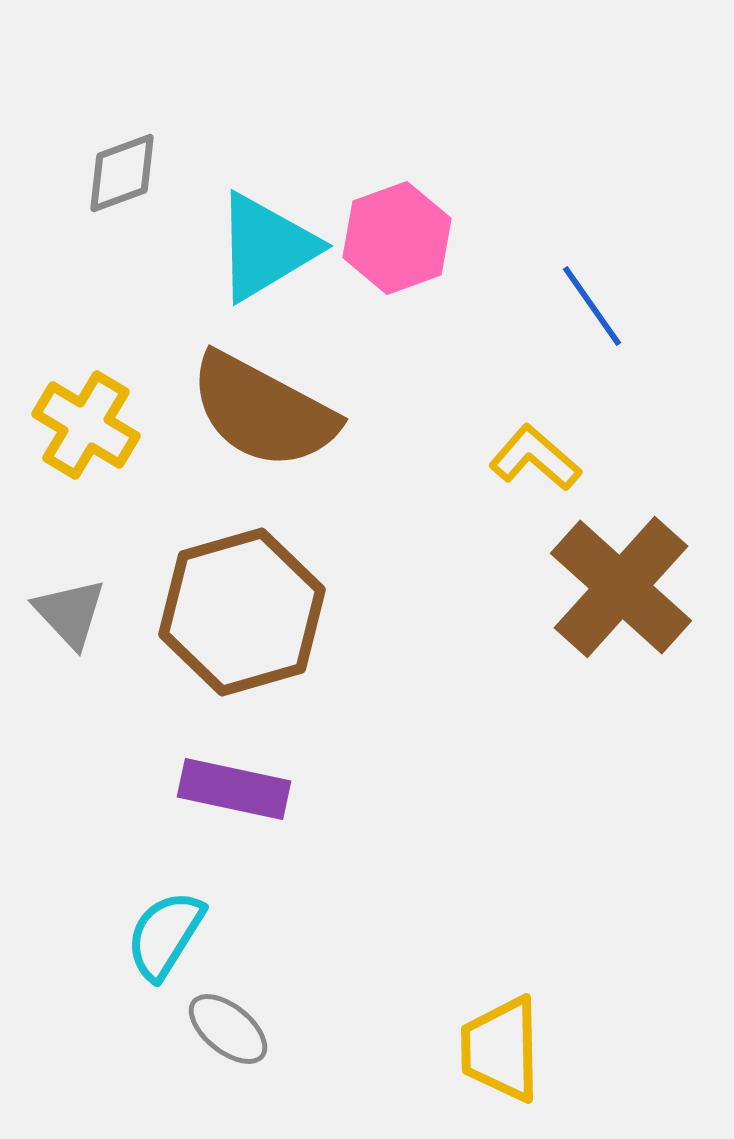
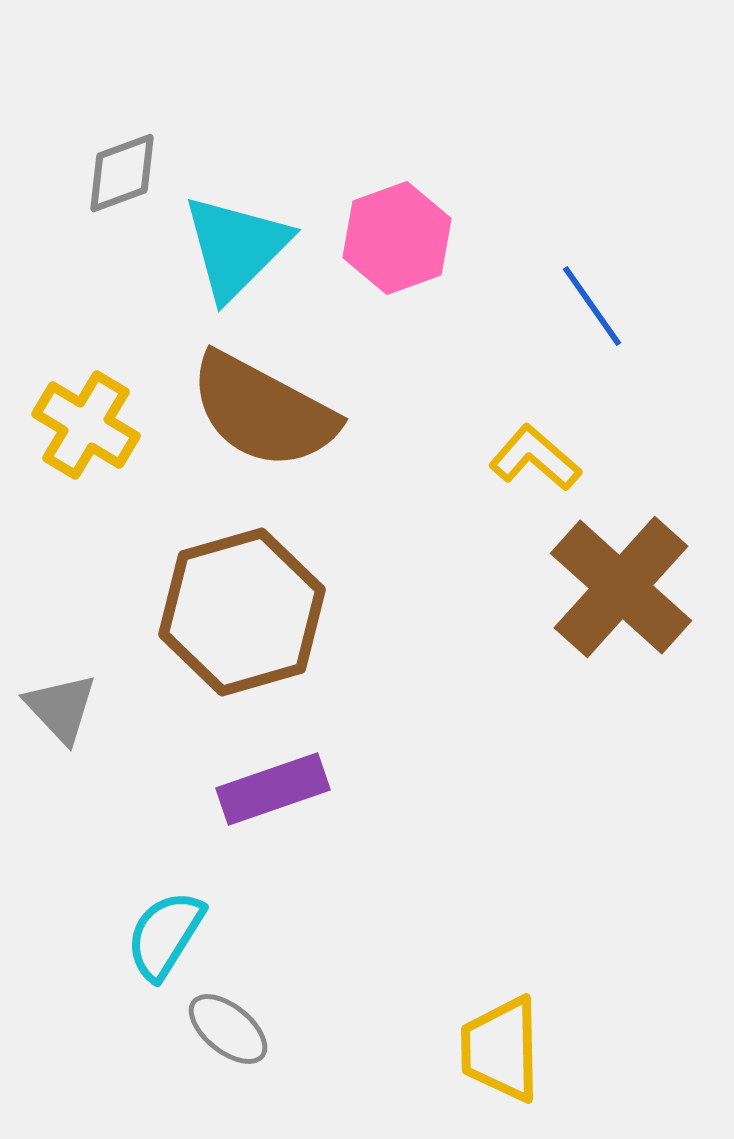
cyan triangle: moved 30 px left; rotated 14 degrees counterclockwise
gray triangle: moved 9 px left, 95 px down
purple rectangle: moved 39 px right; rotated 31 degrees counterclockwise
